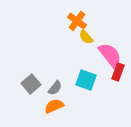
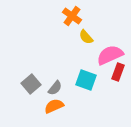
orange cross: moved 5 px left, 5 px up
pink semicircle: rotated 76 degrees counterclockwise
